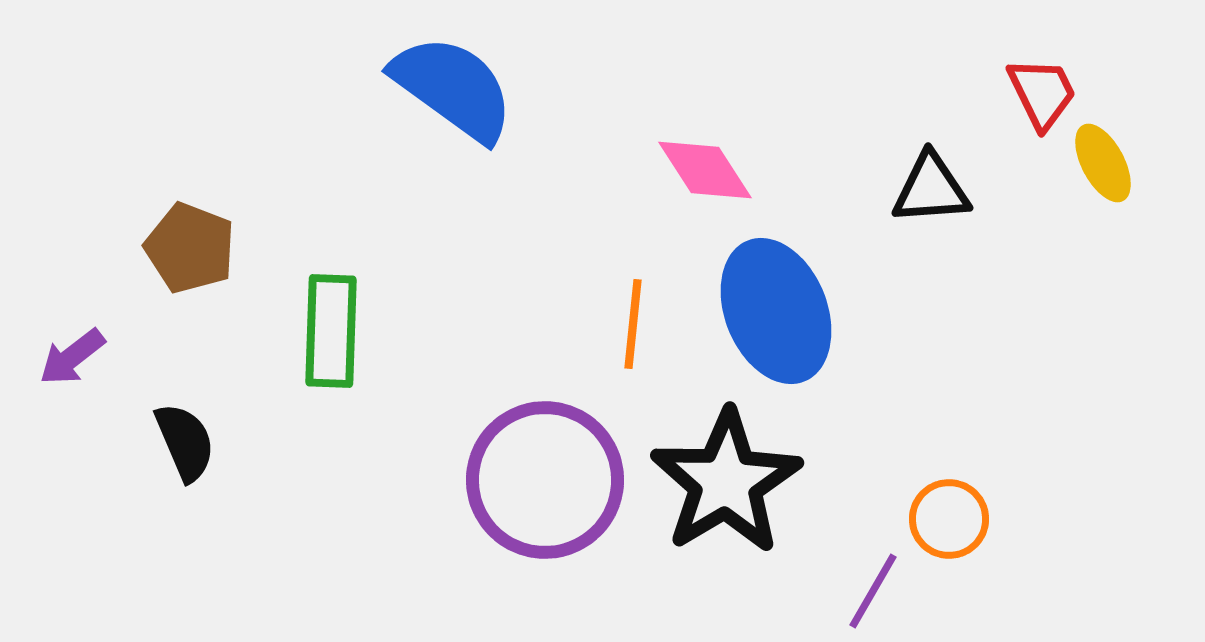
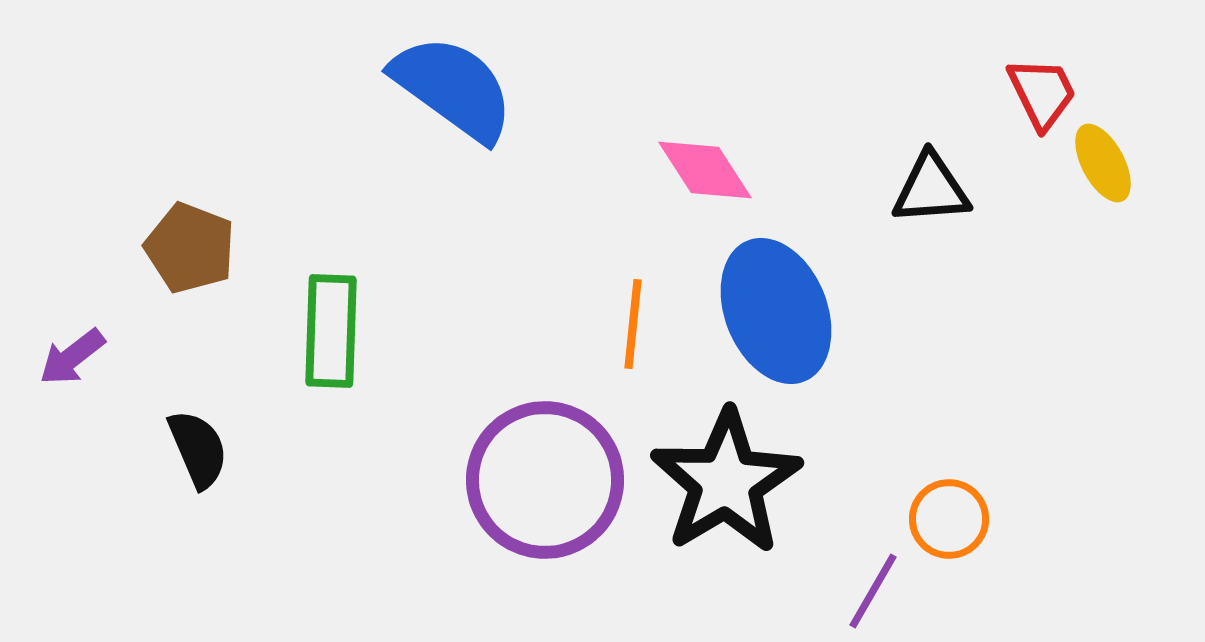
black semicircle: moved 13 px right, 7 px down
